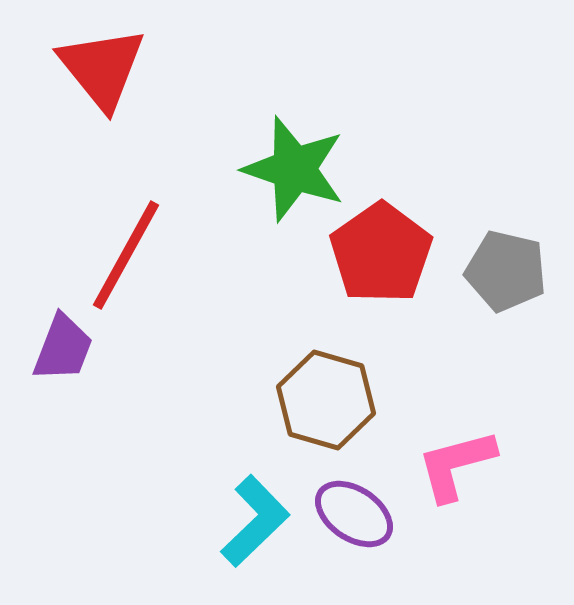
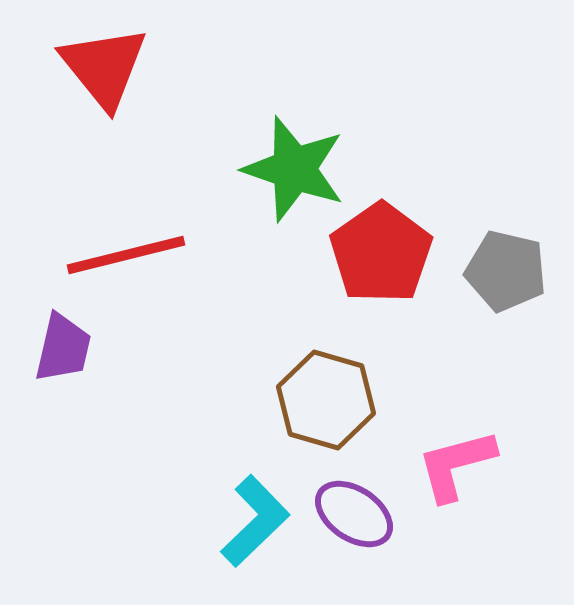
red triangle: moved 2 px right, 1 px up
red line: rotated 47 degrees clockwise
purple trapezoid: rotated 8 degrees counterclockwise
